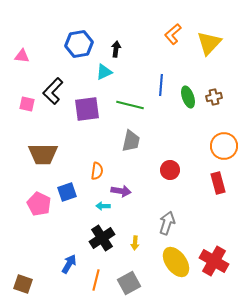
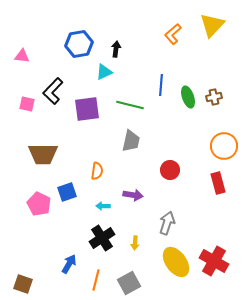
yellow triangle: moved 3 px right, 18 px up
purple arrow: moved 12 px right, 4 px down
